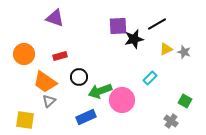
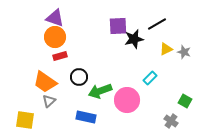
orange circle: moved 31 px right, 17 px up
pink circle: moved 5 px right
blue rectangle: rotated 36 degrees clockwise
